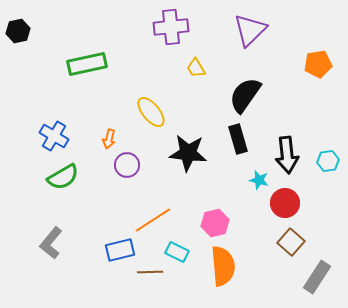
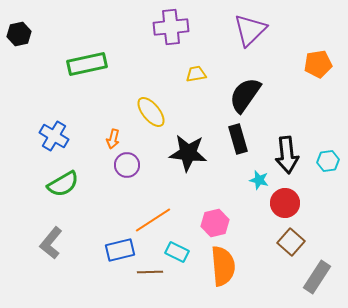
black hexagon: moved 1 px right, 3 px down
yellow trapezoid: moved 6 px down; rotated 110 degrees clockwise
orange arrow: moved 4 px right
green semicircle: moved 7 px down
